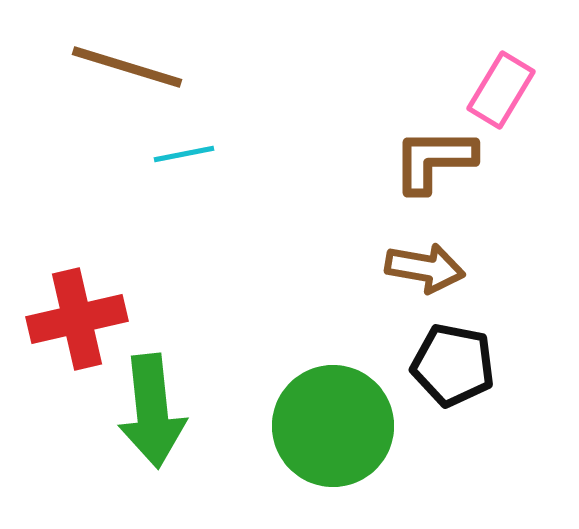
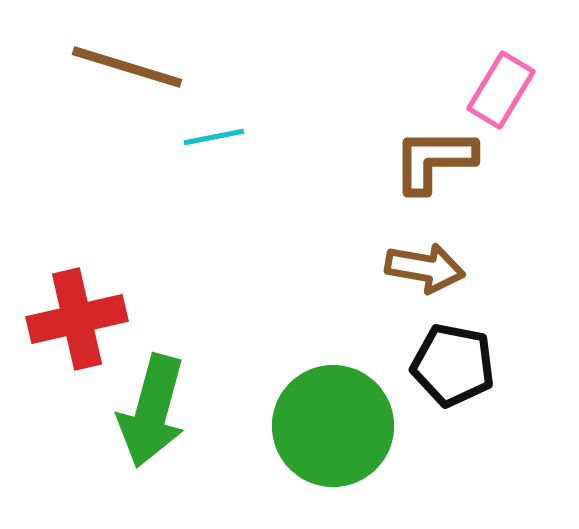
cyan line: moved 30 px right, 17 px up
green arrow: rotated 21 degrees clockwise
